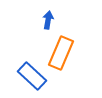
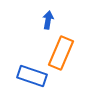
blue rectangle: rotated 24 degrees counterclockwise
